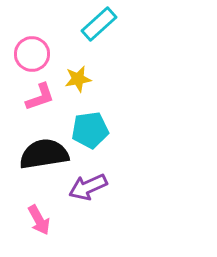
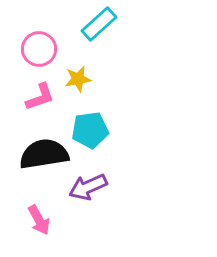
pink circle: moved 7 px right, 5 px up
